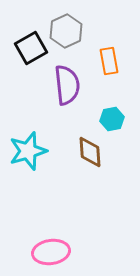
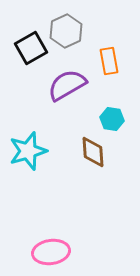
purple semicircle: rotated 114 degrees counterclockwise
cyan hexagon: rotated 20 degrees clockwise
brown diamond: moved 3 px right
